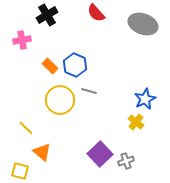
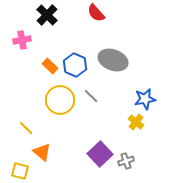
black cross: rotated 15 degrees counterclockwise
gray ellipse: moved 30 px left, 36 px down
gray line: moved 2 px right, 5 px down; rotated 28 degrees clockwise
blue star: rotated 15 degrees clockwise
